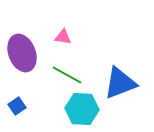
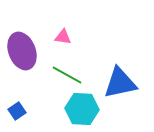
purple ellipse: moved 2 px up
blue triangle: rotated 9 degrees clockwise
blue square: moved 5 px down
